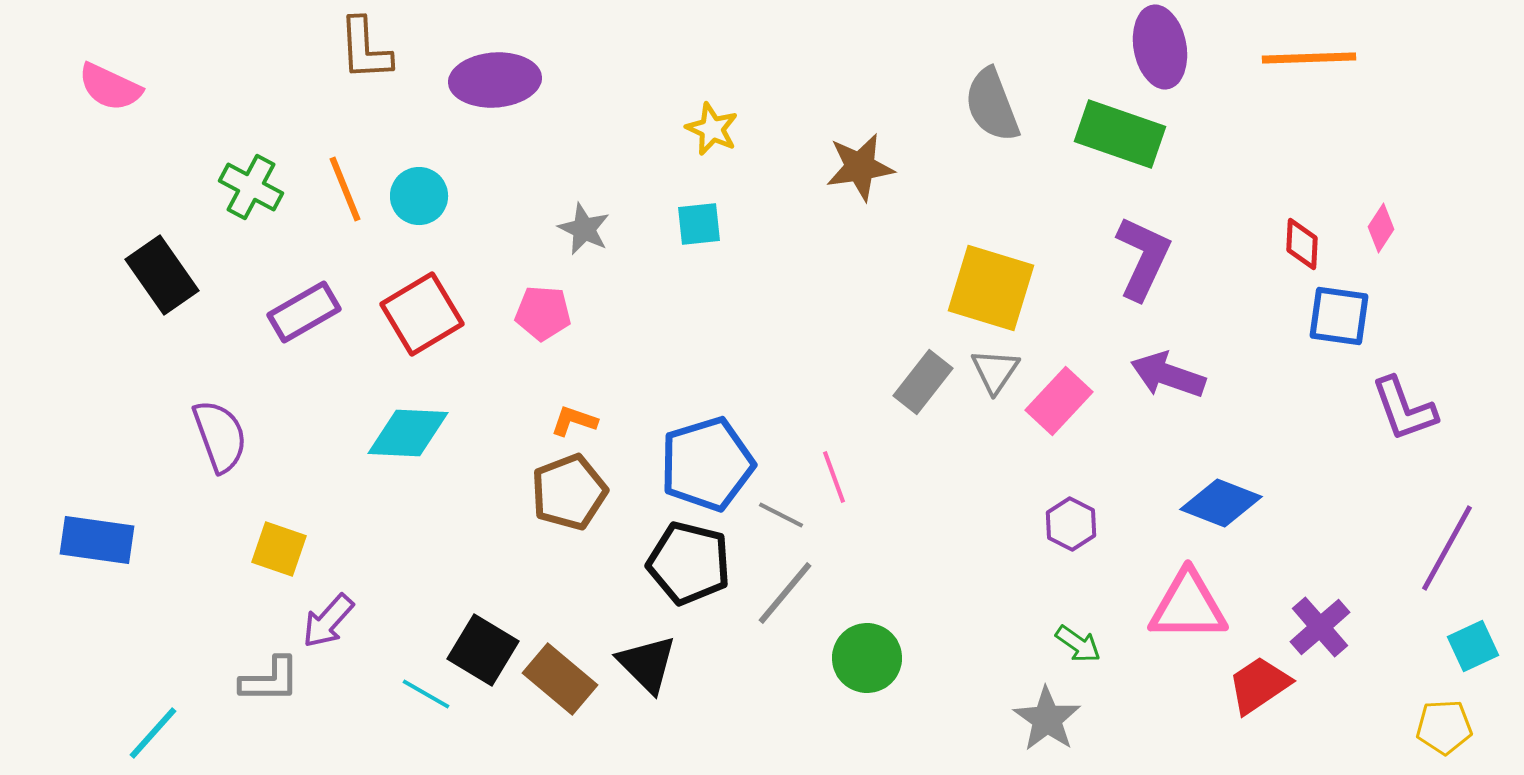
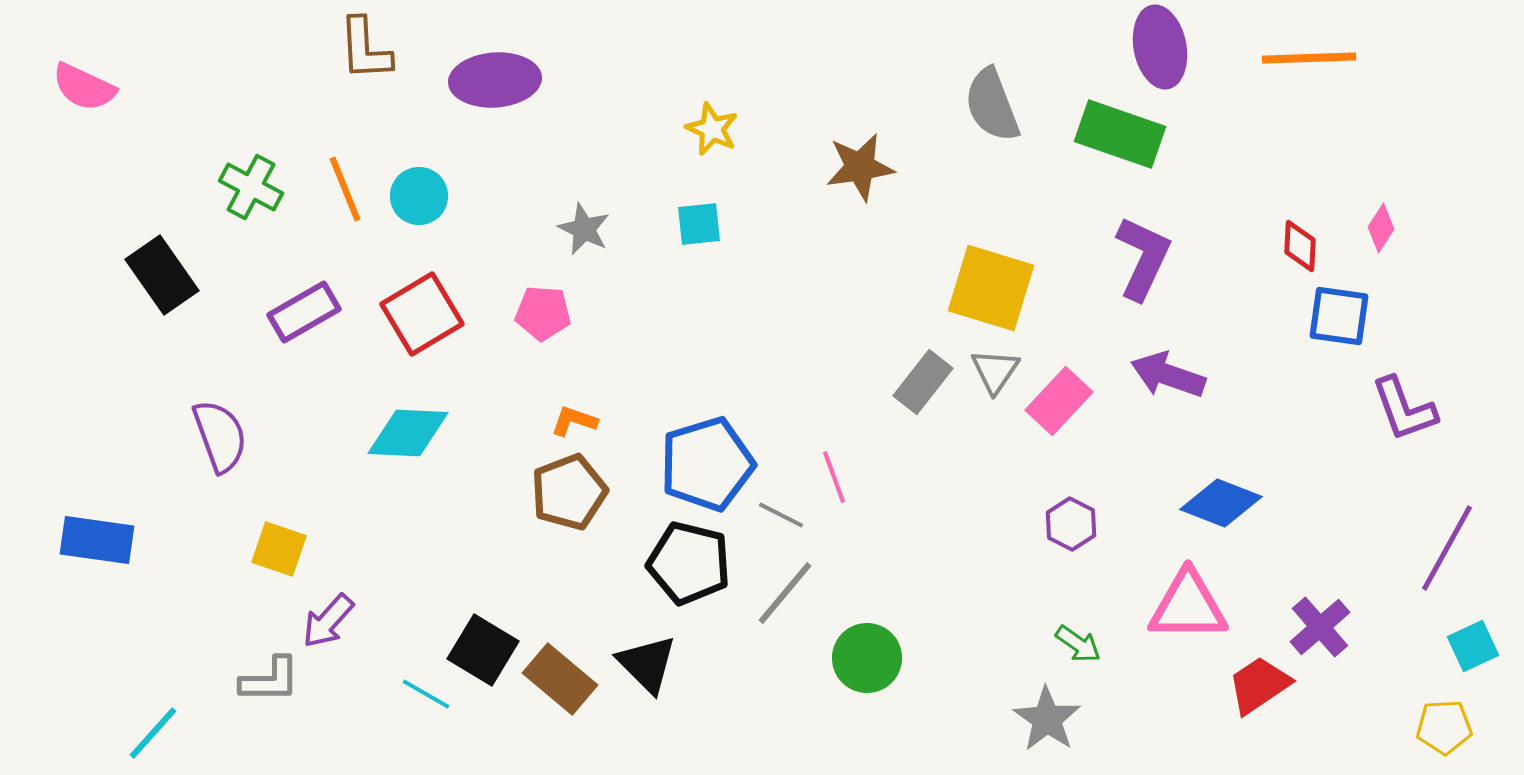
pink semicircle at (110, 87): moved 26 px left
red diamond at (1302, 244): moved 2 px left, 2 px down
